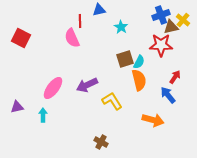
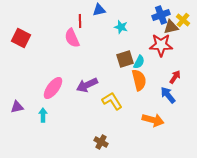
cyan star: rotated 16 degrees counterclockwise
